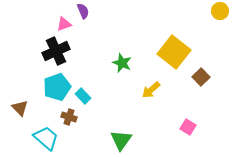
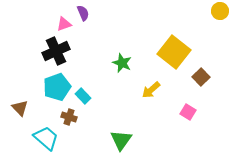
purple semicircle: moved 2 px down
pink square: moved 15 px up
